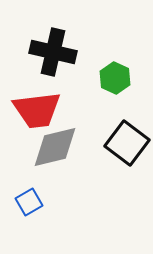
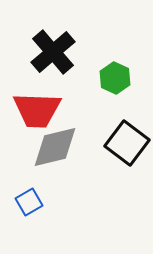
black cross: rotated 36 degrees clockwise
red trapezoid: rotated 9 degrees clockwise
